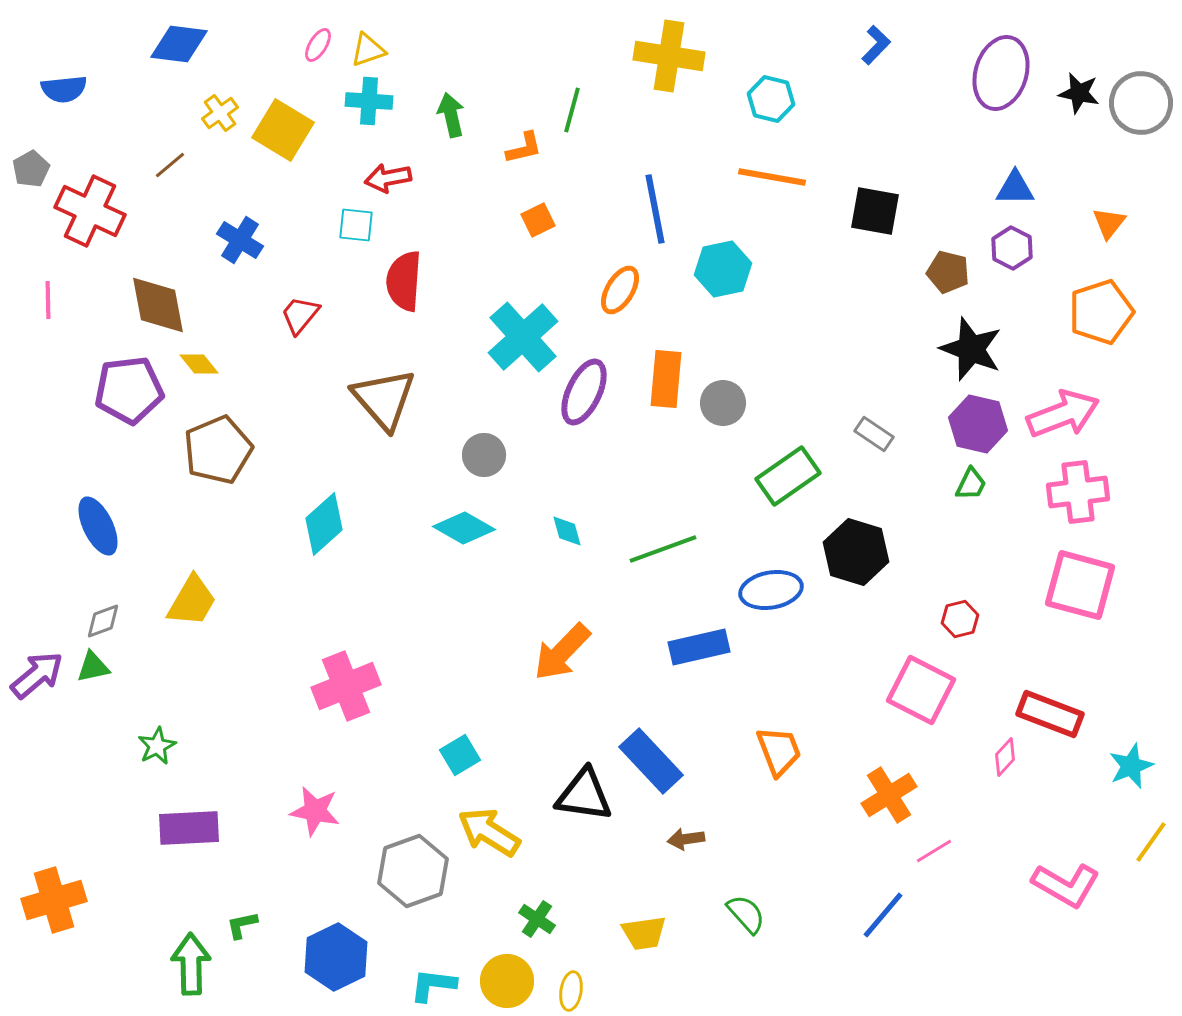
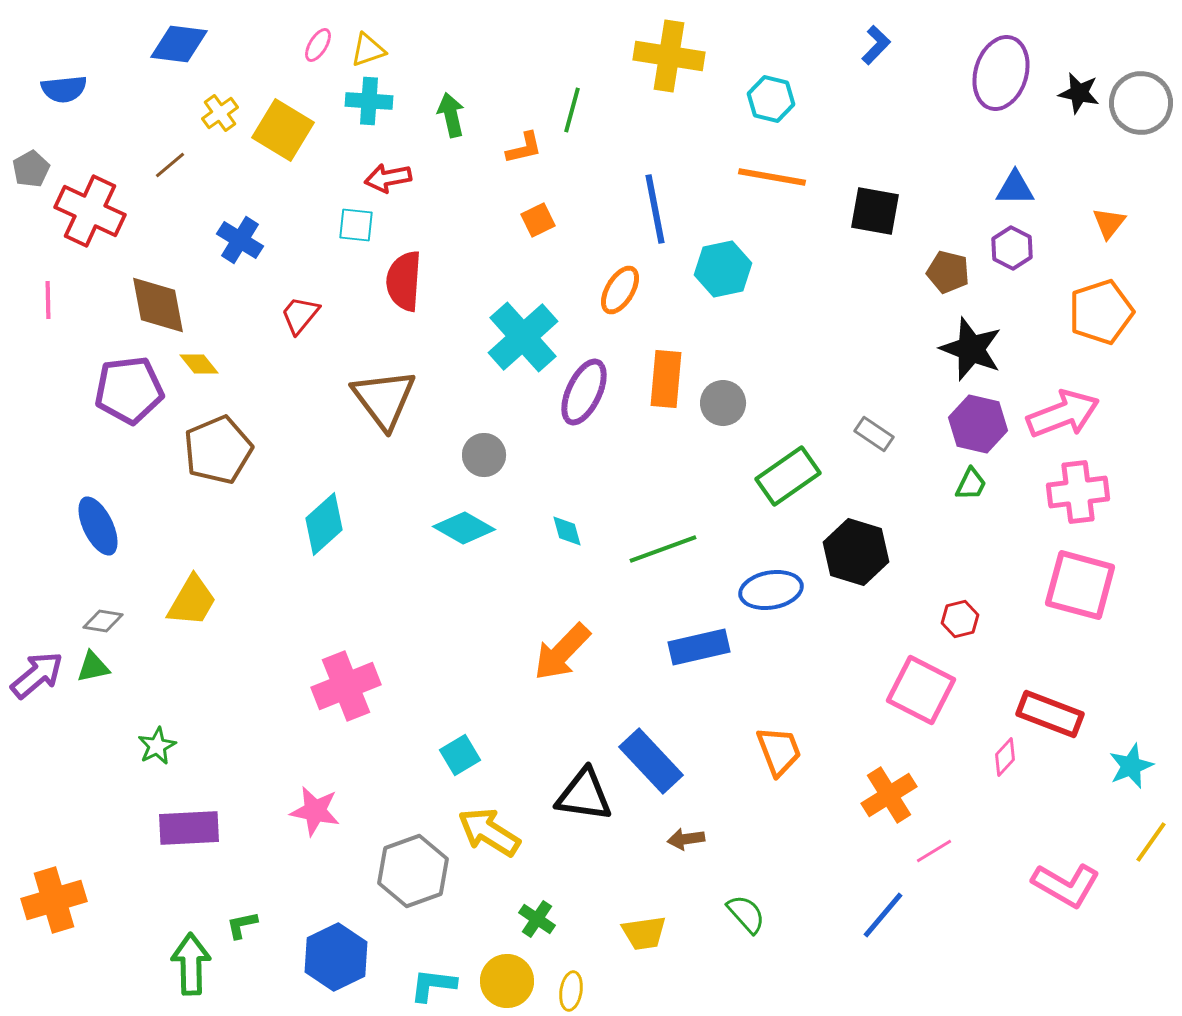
brown triangle at (384, 399): rotated 4 degrees clockwise
gray diamond at (103, 621): rotated 30 degrees clockwise
